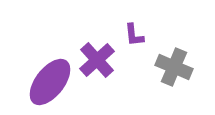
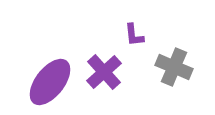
purple cross: moved 7 px right, 12 px down
